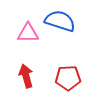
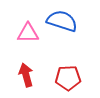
blue semicircle: moved 2 px right
red arrow: moved 1 px up
